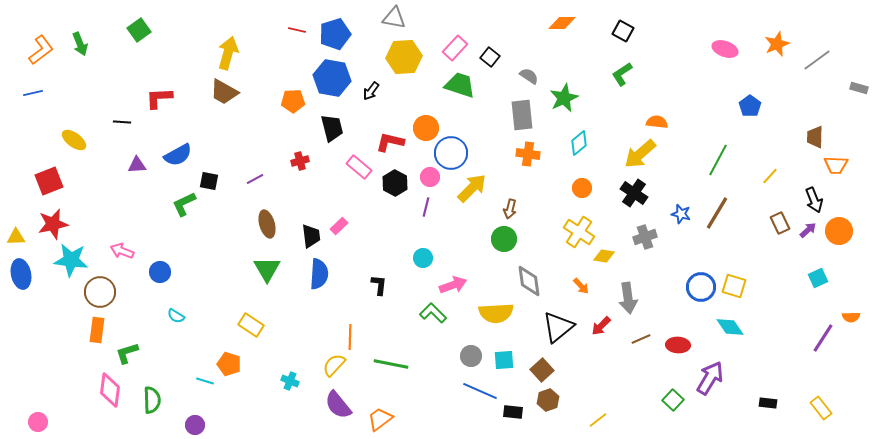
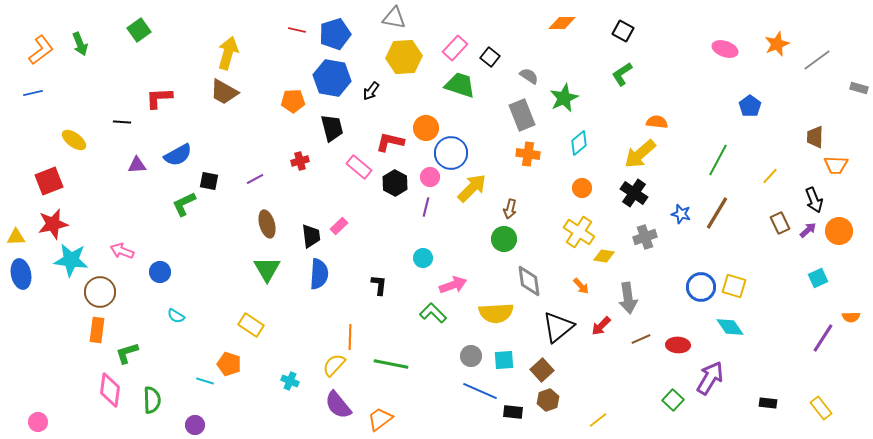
gray rectangle at (522, 115): rotated 16 degrees counterclockwise
